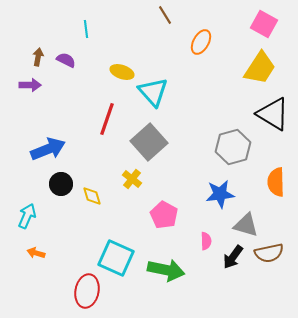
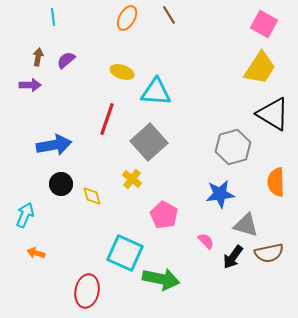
brown line: moved 4 px right
cyan line: moved 33 px left, 12 px up
orange ellipse: moved 74 px left, 24 px up
purple semicircle: rotated 66 degrees counterclockwise
cyan triangle: moved 3 px right; rotated 44 degrees counterclockwise
blue arrow: moved 6 px right, 4 px up; rotated 12 degrees clockwise
cyan arrow: moved 2 px left, 1 px up
pink semicircle: rotated 42 degrees counterclockwise
cyan square: moved 9 px right, 5 px up
green arrow: moved 5 px left, 9 px down
